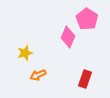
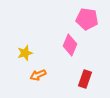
pink pentagon: rotated 25 degrees counterclockwise
pink diamond: moved 2 px right, 8 px down
